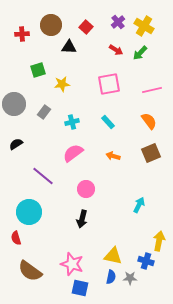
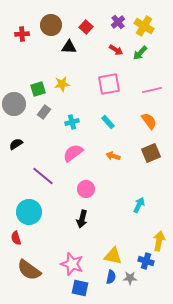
green square: moved 19 px down
brown semicircle: moved 1 px left, 1 px up
